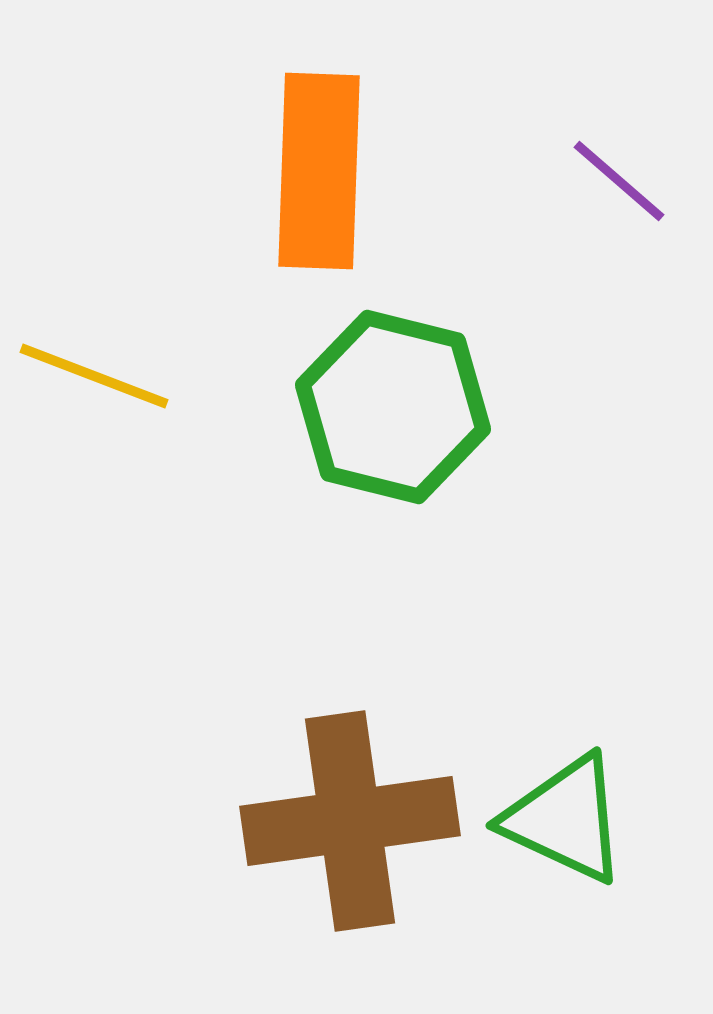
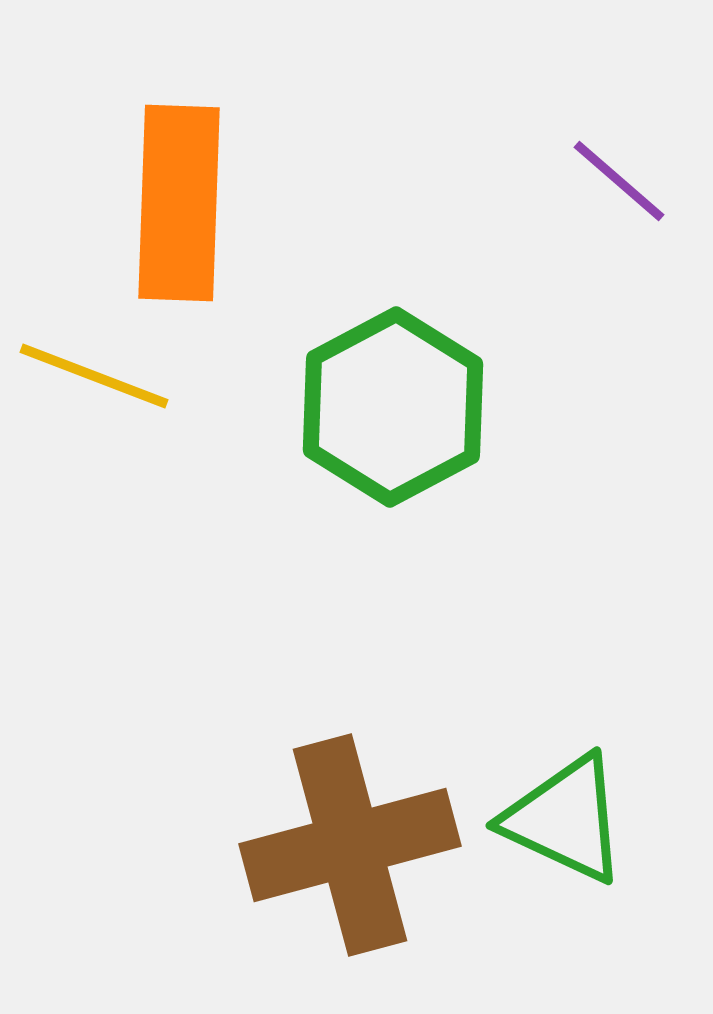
orange rectangle: moved 140 px left, 32 px down
green hexagon: rotated 18 degrees clockwise
brown cross: moved 24 px down; rotated 7 degrees counterclockwise
